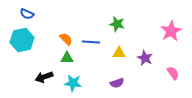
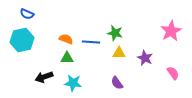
green star: moved 2 px left, 9 px down
orange semicircle: rotated 24 degrees counterclockwise
purple semicircle: rotated 72 degrees clockwise
